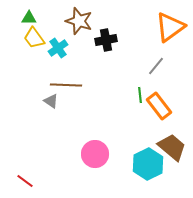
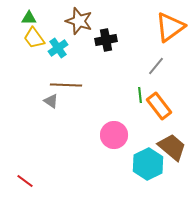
pink circle: moved 19 px right, 19 px up
